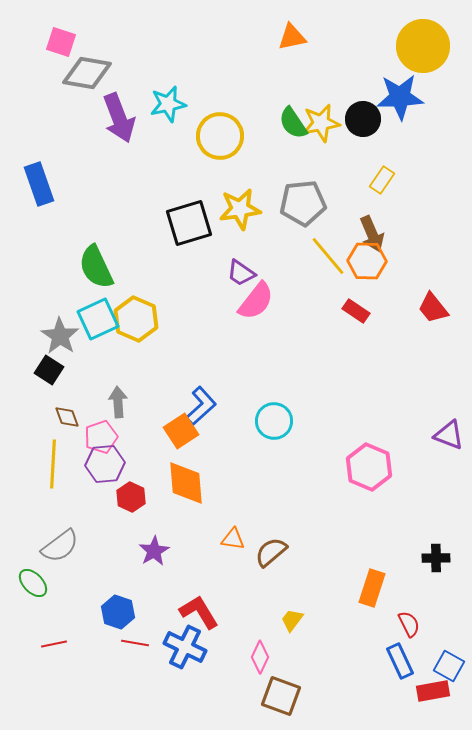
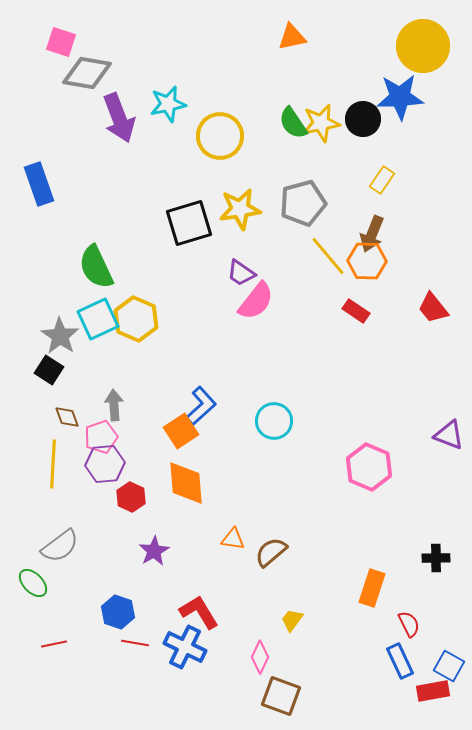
gray pentagon at (303, 203): rotated 9 degrees counterclockwise
brown arrow at (372, 234): rotated 45 degrees clockwise
gray arrow at (118, 402): moved 4 px left, 3 px down
